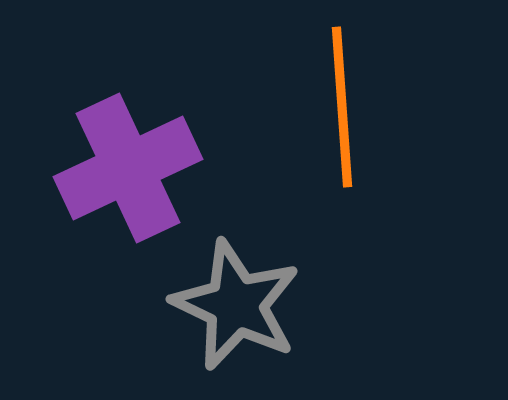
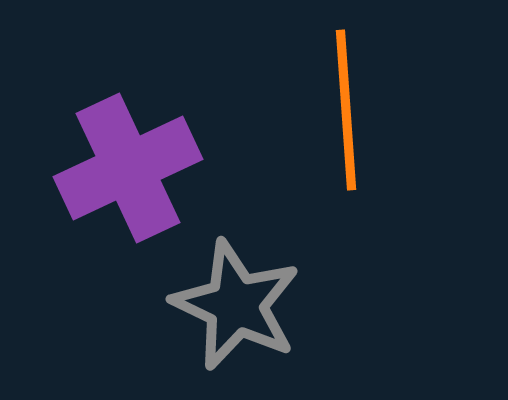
orange line: moved 4 px right, 3 px down
